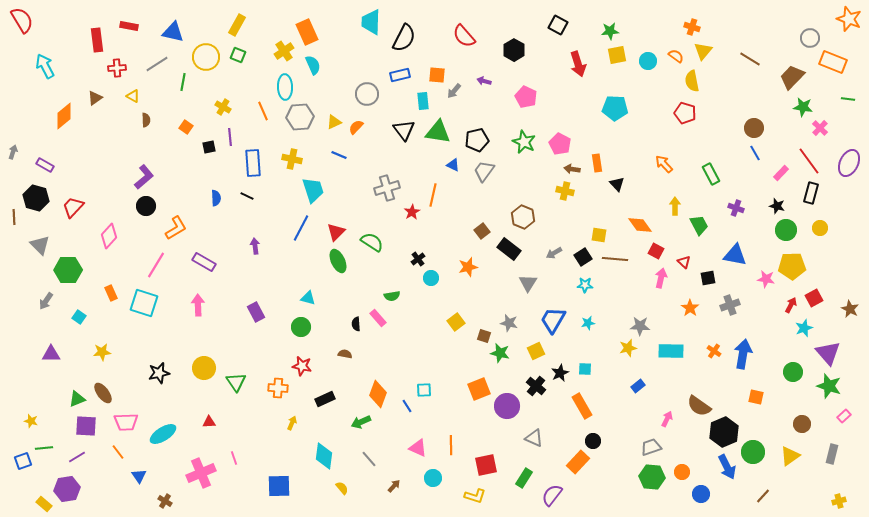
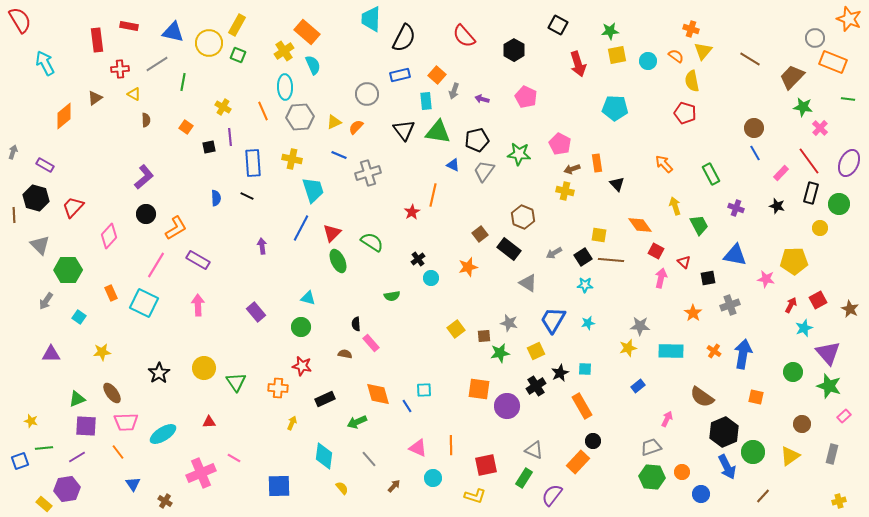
red semicircle at (22, 20): moved 2 px left
cyan trapezoid at (371, 22): moved 3 px up
orange cross at (692, 27): moved 1 px left, 2 px down
orange rectangle at (307, 32): rotated 25 degrees counterclockwise
gray circle at (810, 38): moved 5 px right
yellow circle at (206, 57): moved 3 px right, 14 px up
cyan arrow at (45, 66): moved 3 px up
red cross at (117, 68): moved 3 px right, 1 px down
orange square at (437, 75): rotated 36 degrees clockwise
purple arrow at (484, 81): moved 2 px left, 18 px down
gray arrow at (454, 91): rotated 21 degrees counterclockwise
yellow triangle at (133, 96): moved 1 px right, 2 px up
cyan rectangle at (423, 101): moved 3 px right
green star at (524, 142): moved 5 px left, 12 px down; rotated 20 degrees counterclockwise
brown arrow at (572, 169): rotated 28 degrees counterclockwise
gray cross at (387, 188): moved 19 px left, 15 px up
black circle at (146, 206): moved 8 px down
yellow arrow at (675, 206): rotated 18 degrees counterclockwise
brown line at (14, 217): moved 2 px up
green circle at (786, 230): moved 53 px right, 26 px up
brown square at (482, 231): moved 2 px left, 3 px down
red triangle at (336, 232): moved 4 px left, 1 px down
purple arrow at (255, 246): moved 7 px right
brown line at (615, 259): moved 4 px left, 1 px down
purple rectangle at (204, 262): moved 6 px left, 2 px up
yellow pentagon at (792, 266): moved 2 px right, 5 px up
gray triangle at (528, 283): rotated 30 degrees counterclockwise
red square at (814, 298): moved 4 px right, 2 px down
cyan square at (144, 303): rotated 8 degrees clockwise
orange star at (690, 308): moved 3 px right, 5 px down
purple rectangle at (256, 312): rotated 12 degrees counterclockwise
pink rectangle at (378, 318): moved 7 px left, 25 px down
yellow square at (456, 322): moved 7 px down
brown square at (484, 336): rotated 24 degrees counterclockwise
green star at (500, 353): rotated 24 degrees counterclockwise
black star at (159, 373): rotated 20 degrees counterclockwise
black cross at (536, 386): rotated 18 degrees clockwise
orange square at (479, 389): rotated 30 degrees clockwise
brown ellipse at (103, 393): moved 9 px right
orange diamond at (378, 394): rotated 36 degrees counterclockwise
brown semicircle at (699, 406): moved 3 px right, 9 px up
green arrow at (361, 422): moved 4 px left
gray triangle at (534, 438): moved 12 px down
pink line at (234, 458): rotated 40 degrees counterclockwise
blue square at (23, 461): moved 3 px left
blue triangle at (139, 476): moved 6 px left, 8 px down
